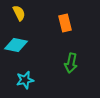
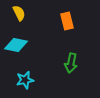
orange rectangle: moved 2 px right, 2 px up
